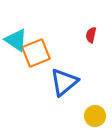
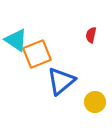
orange square: moved 1 px right, 1 px down
blue triangle: moved 3 px left, 1 px up
yellow circle: moved 14 px up
